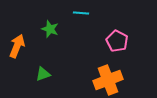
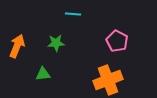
cyan line: moved 8 px left, 1 px down
green star: moved 6 px right, 14 px down; rotated 24 degrees counterclockwise
green triangle: rotated 14 degrees clockwise
